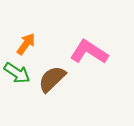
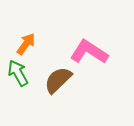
green arrow: moved 1 px right; rotated 152 degrees counterclockwise
brown semicircle: moved 6 px right, 1 px down
